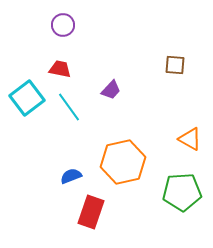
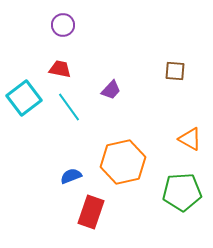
brown square: moved 6 px down
cyan square: moved 3 px left
